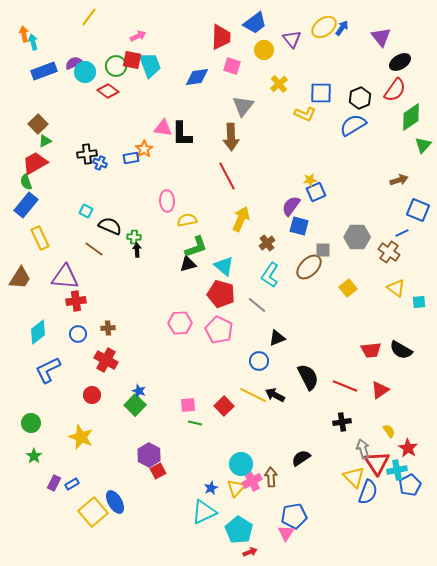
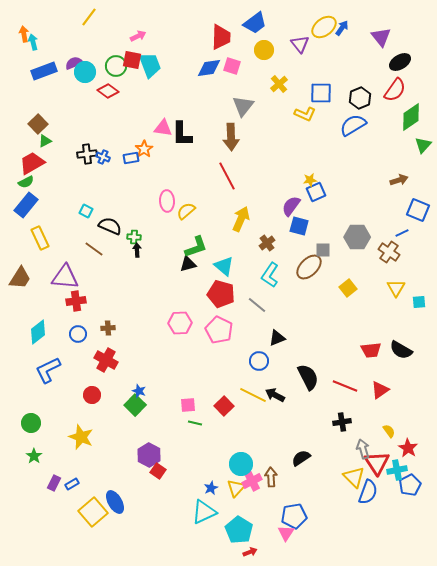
purple triangle at (292, 39): moved 8 px right, 5 px down
blue diamond at (197, 77): moved 12 px right, 9 px up
red trapezoid at (35, 163): moved 3 px left
blue cross at (100, 163): moved 3 px right, 6 px up
green semicircle at (26, 182): rotated 98 degrees counterclockwise
yellow semicircle at (187, 220): moved 1 px left, 9 px up; rotated 30 degrees counterclockwise
yellow triangle at (396, 288): rotated 24 degrees clockwise
red square at (158, 471): rotated 28 degrees counterclockwise
